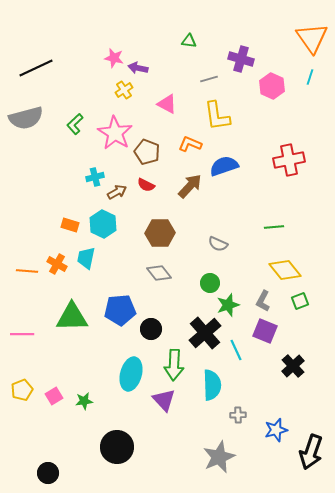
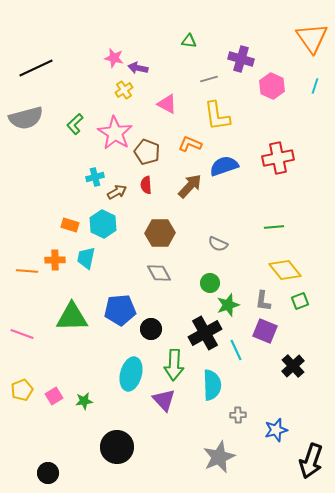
cyan line at (310, 77): moved 5 px right, 9 px down
red cross at (289, 160): moved 11 px left, 2 px up
red semicircle at (146, 185): rotated 60 degrees clockwise
orange cross at (57, 264): moved 2 px left, 4 px up; rotated 30 degrees counterclockwise
gray diamond at (159, 273): rotated 10 degrees clockwise
gray L-shape at (263, 301): rotated 20 degrees counterclockwise
black cross at (205, 333): rotated 12 degrees clockwise
pink line at (22, 334): rotated 20 degrees clockwise
black arrow at (311, 452): moved 9 px down
